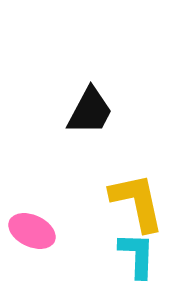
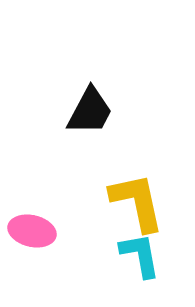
pink ellipse: rotated 12 degrees counterclockwise
cyan L-shape: moved 3 px right; rotated 12 degrees counterclockwise
